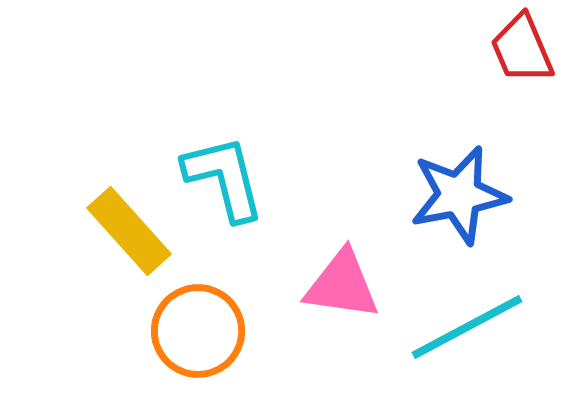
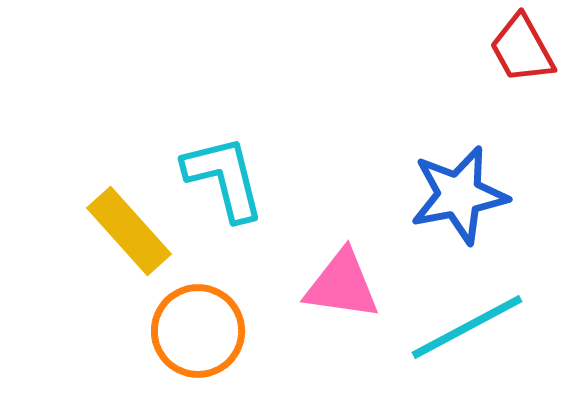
red trapezoid: rotated 6 degrees counterclockwise
